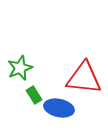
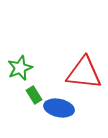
red triangle: moved 5 px up
